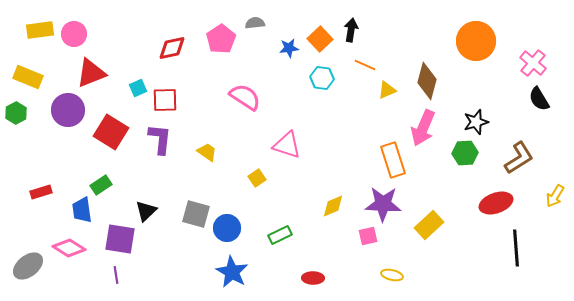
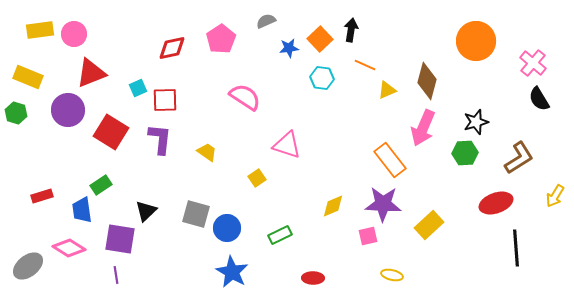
gray semicircle at (255, 23): moved 11 px right, 2 px up; rotated 18 degrees counterclockwise
green hexagon at (16, 113): rotated 15 degrees counterclockwise
orange rectangle at (393, 160): moved 3 px left; rotated 20 degrees counterclockwise
red rectangle at (41, 192): moved 1 px right, 4 px down
